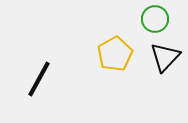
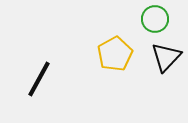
black triangle: moved 1 px right
